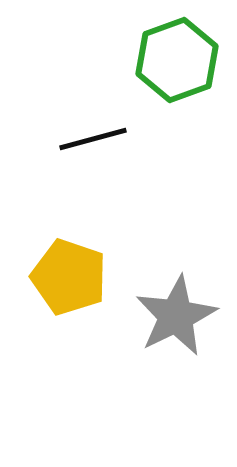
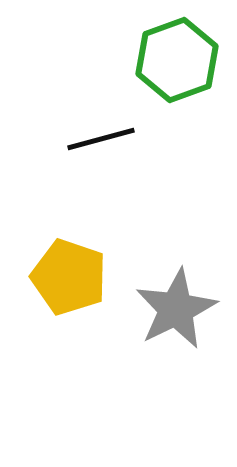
black line: moved 8 px right
gray star: moved 7 px up
